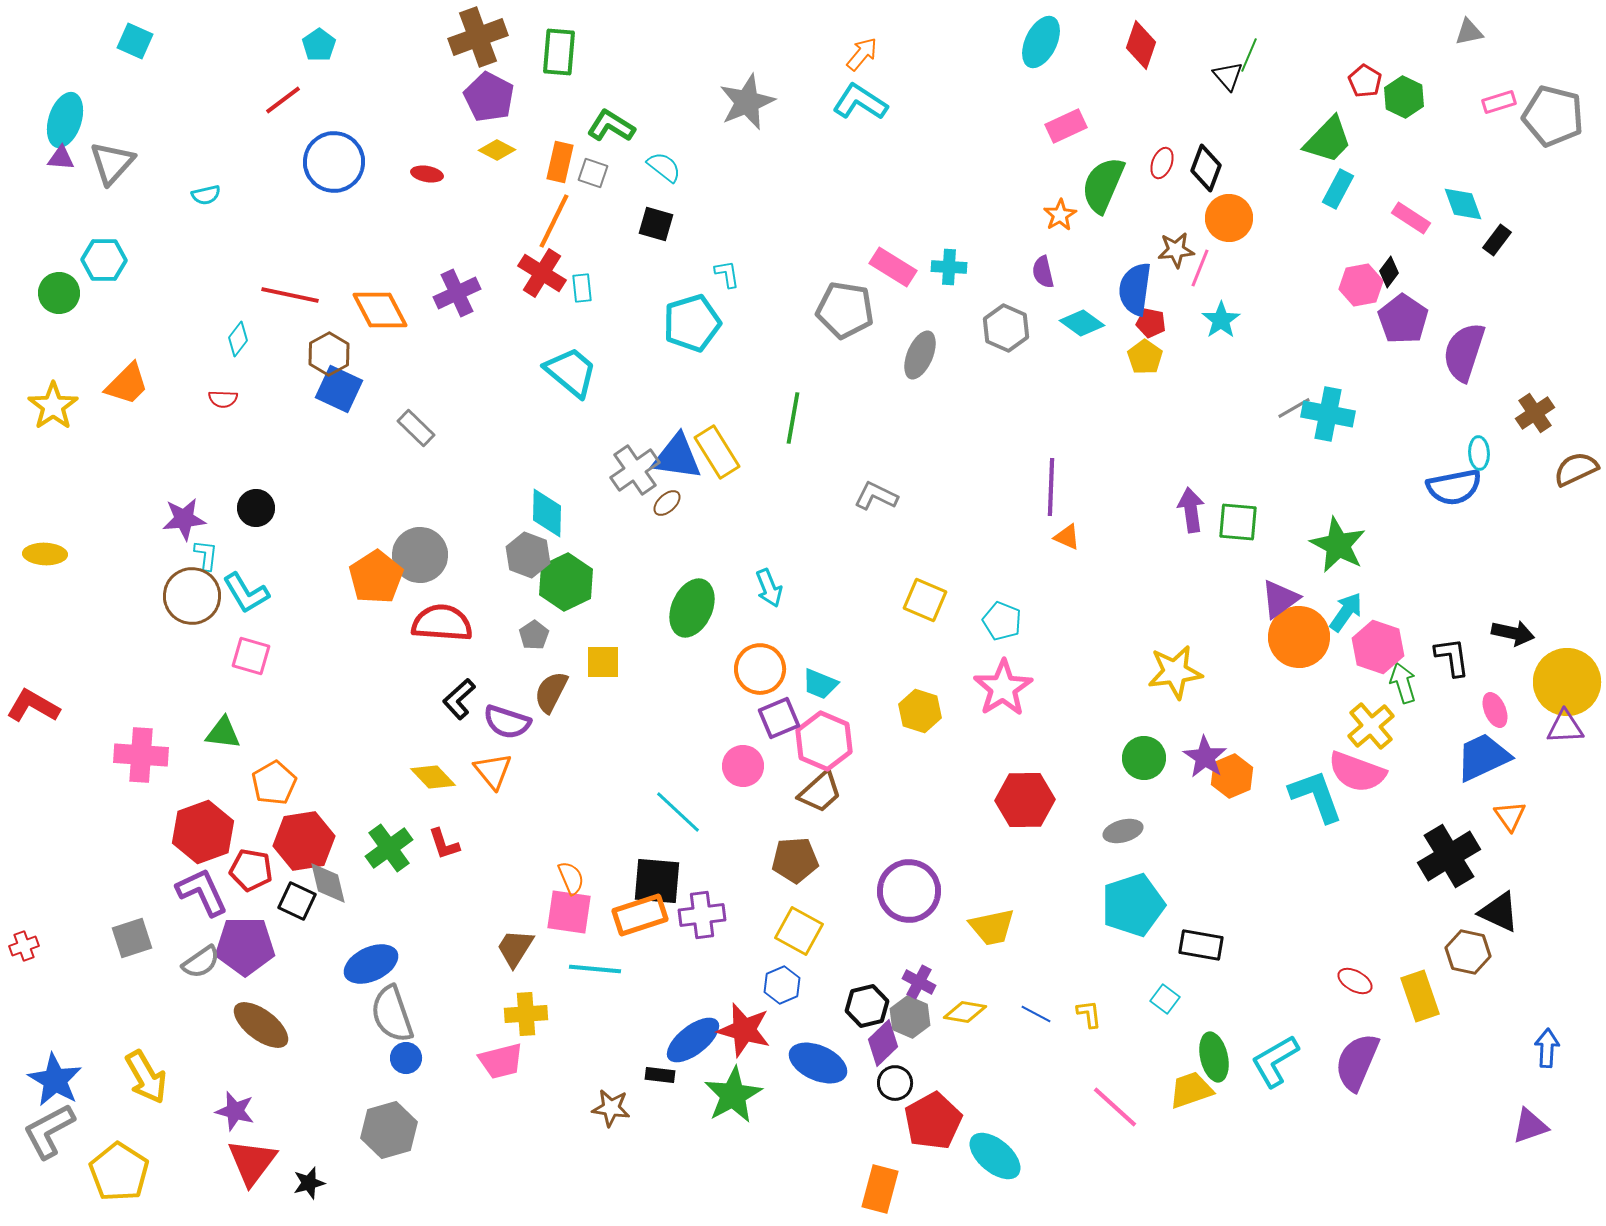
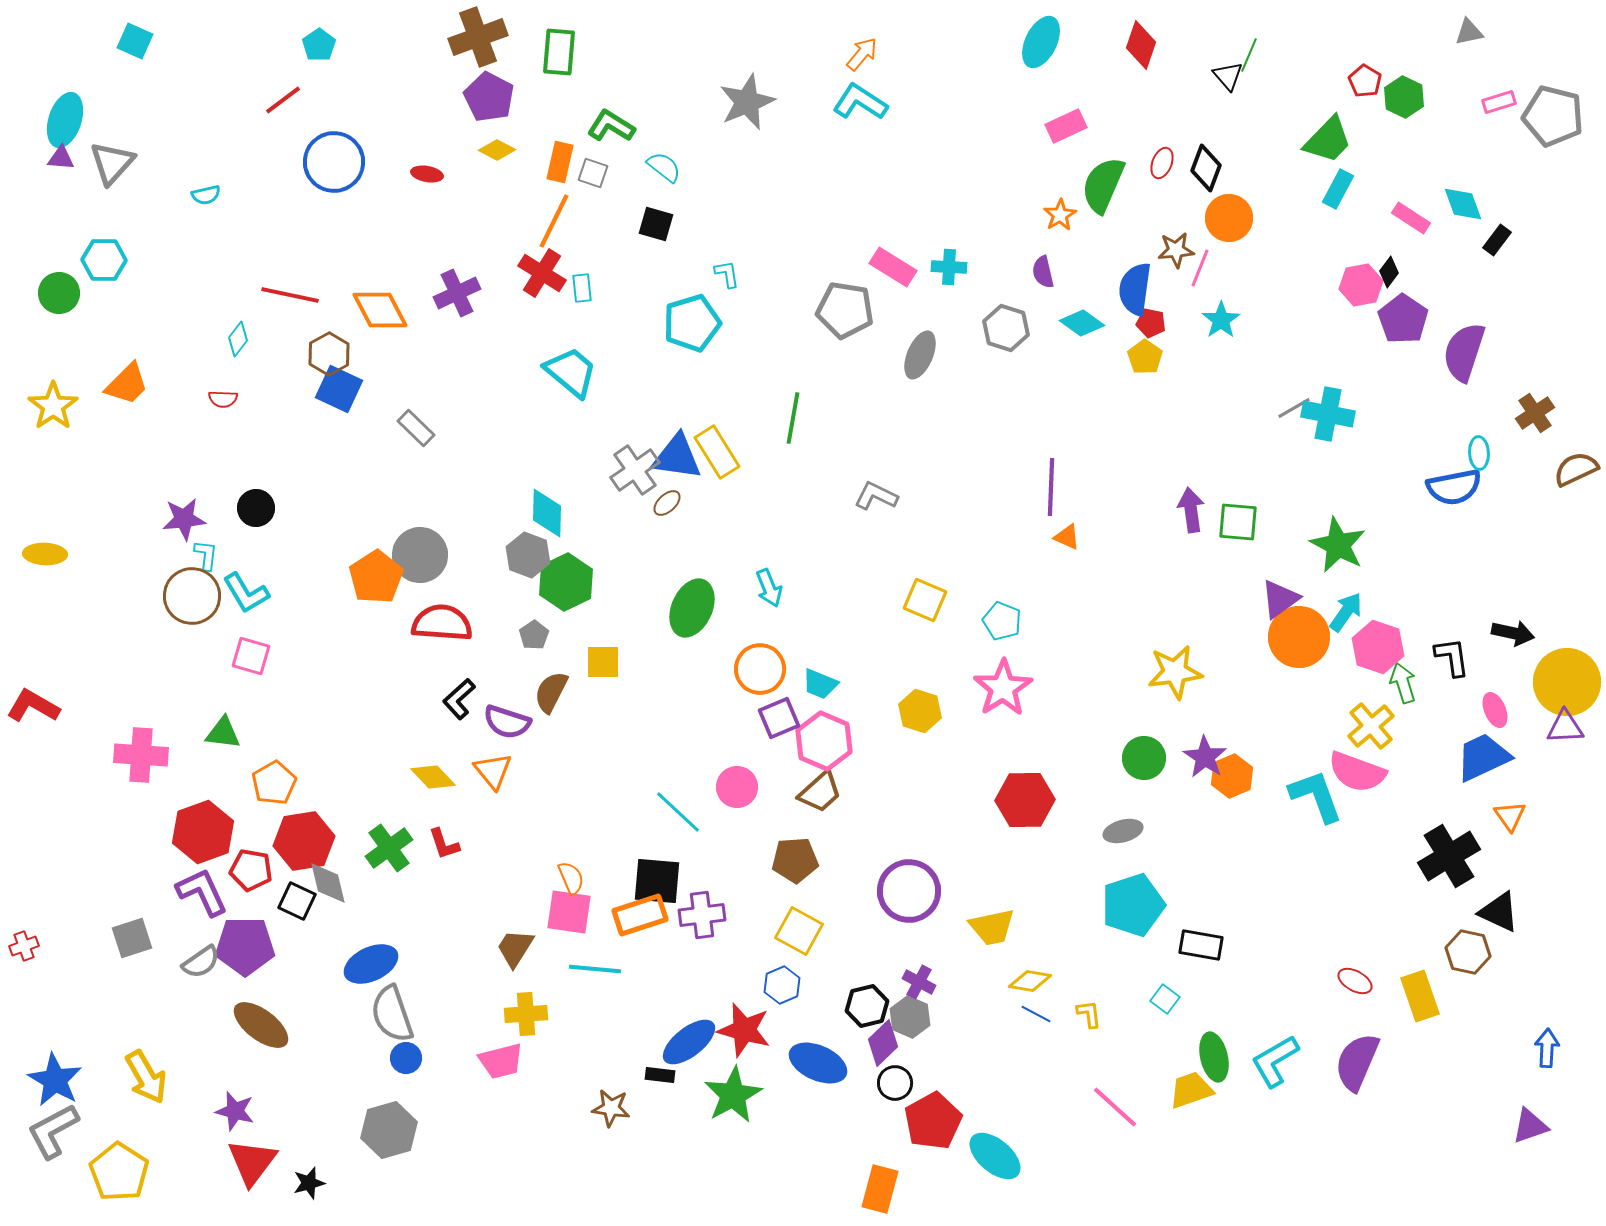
gray hexagon at (1006, 328): rotated 6 degrees counterclockwise
pink circle at (743, 766): moved 6 px left, 21 px down
yellow diamond at (965, 1012): moved 65 px right, 31 px up
blue ellipse at (693, 1040): moved 4 px left, 2 px down
gray L-shape at (49, 1131): moved 4 px right
